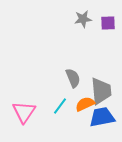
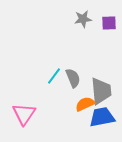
purple square: moved 1 px right
cyan line: moved 6 px left, 30 px up
pink triangle: moved 2 px down
